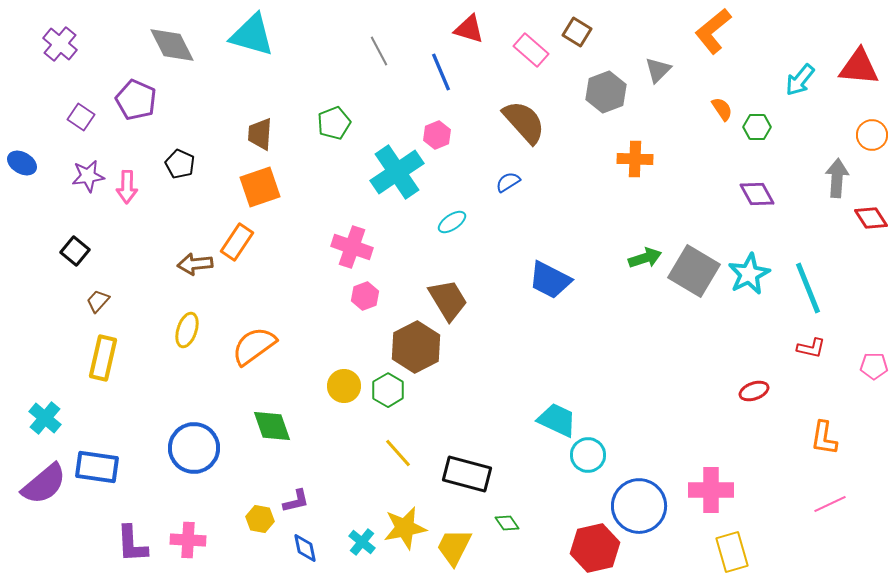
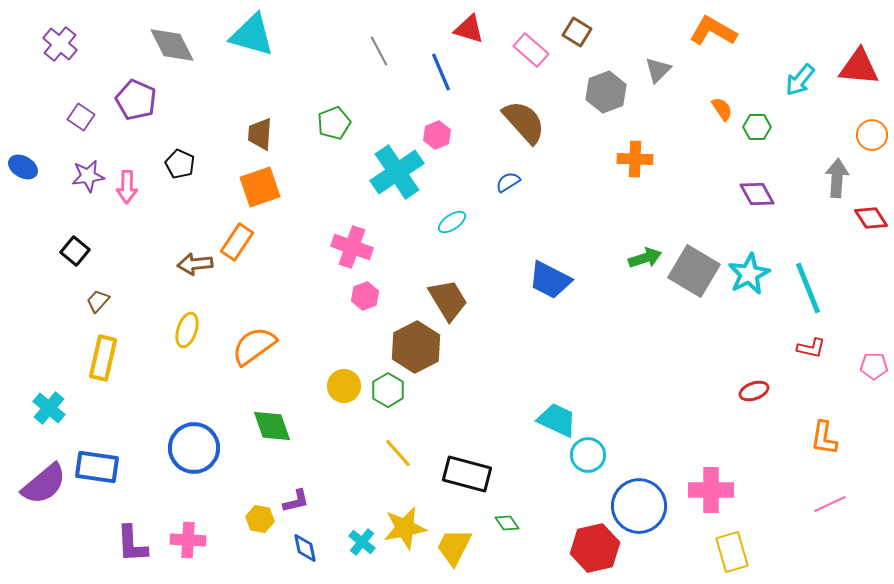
orange L-shape at (713, 31): rotated 69 degrees clockwise
blue ellipse at (22, 163): moved 1 px right, 4 px down
cyan cross at (45, 418): moved 4 px right, 10 px up
